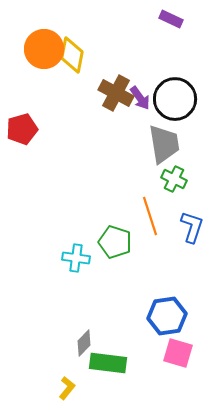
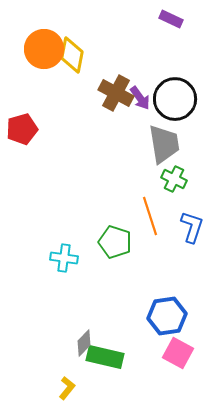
cyan cross: moved 12 px left
pink square: rotated 12 degrees clockwise
green rectangle: moved 3 px left, 6 px up; rotated 6 degrees clockwise
